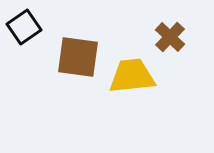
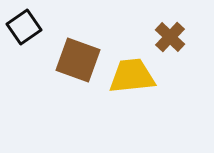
brown square: moved 3 px down; rotated 12 degrees clockwise
